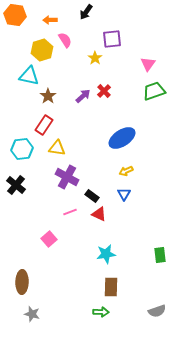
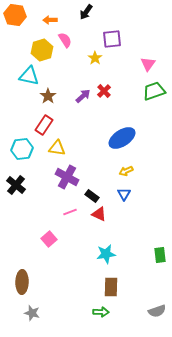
gray star: moved 1 px up
